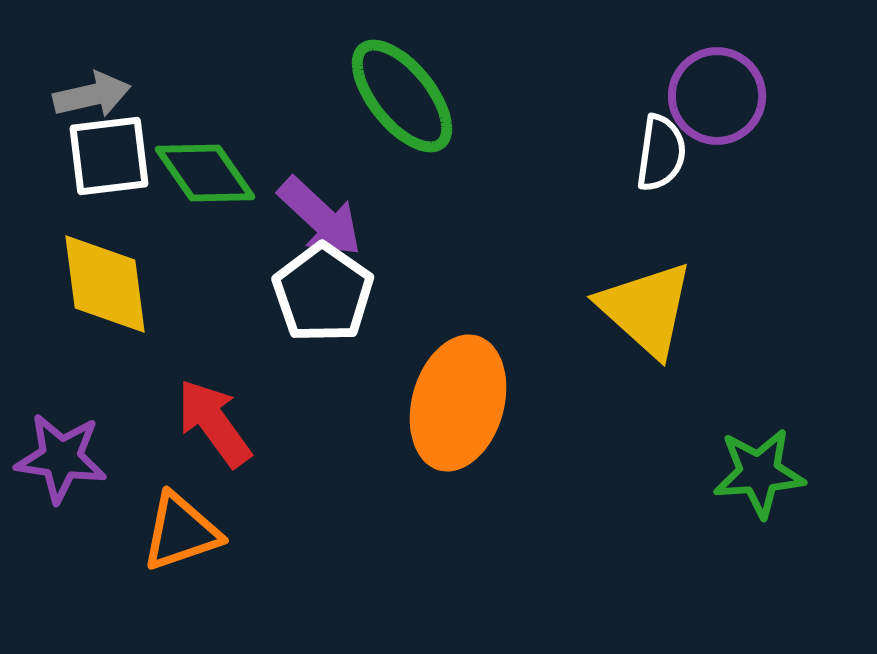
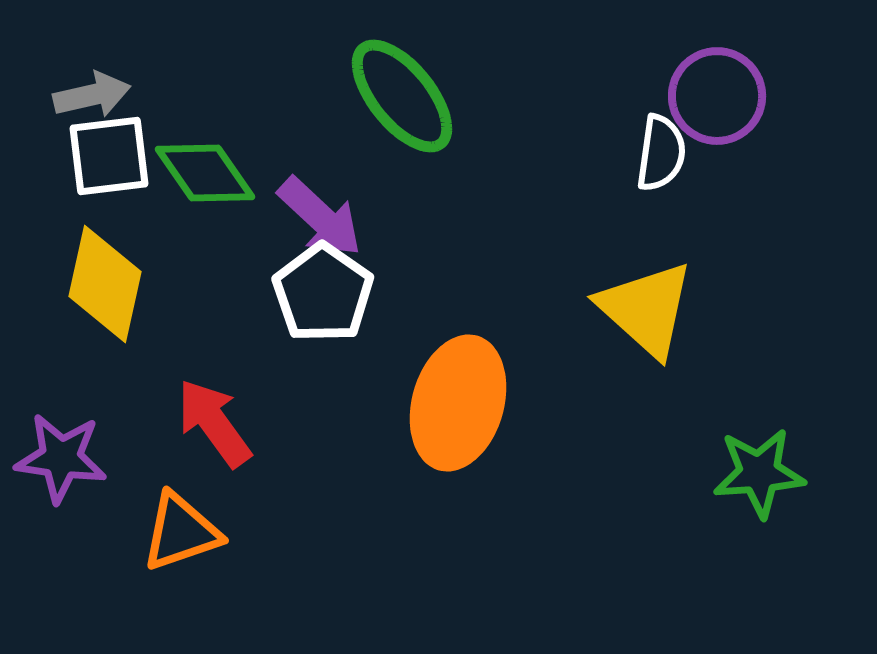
yellow diamond: rotated 20 degrees clockwise
